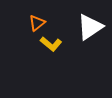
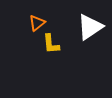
yellow L-shape: rotated 45 degrees clockwise
